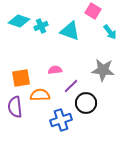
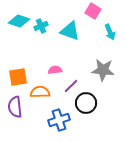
cyan arrow: rotated 14 degrees clockwise
orange square: moved 3 px left, 1 px up
orange semicircle: moved 3 px up
blue cross: moved 2 px left
